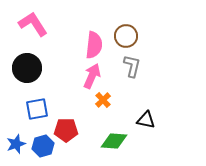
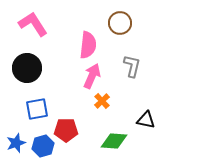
brown circle: moved 6 px left, 13 px up
pink semicircle: moved 6 px left
orange cross: moved 1 px left, 1 px down
blue star: moved 1 px up
